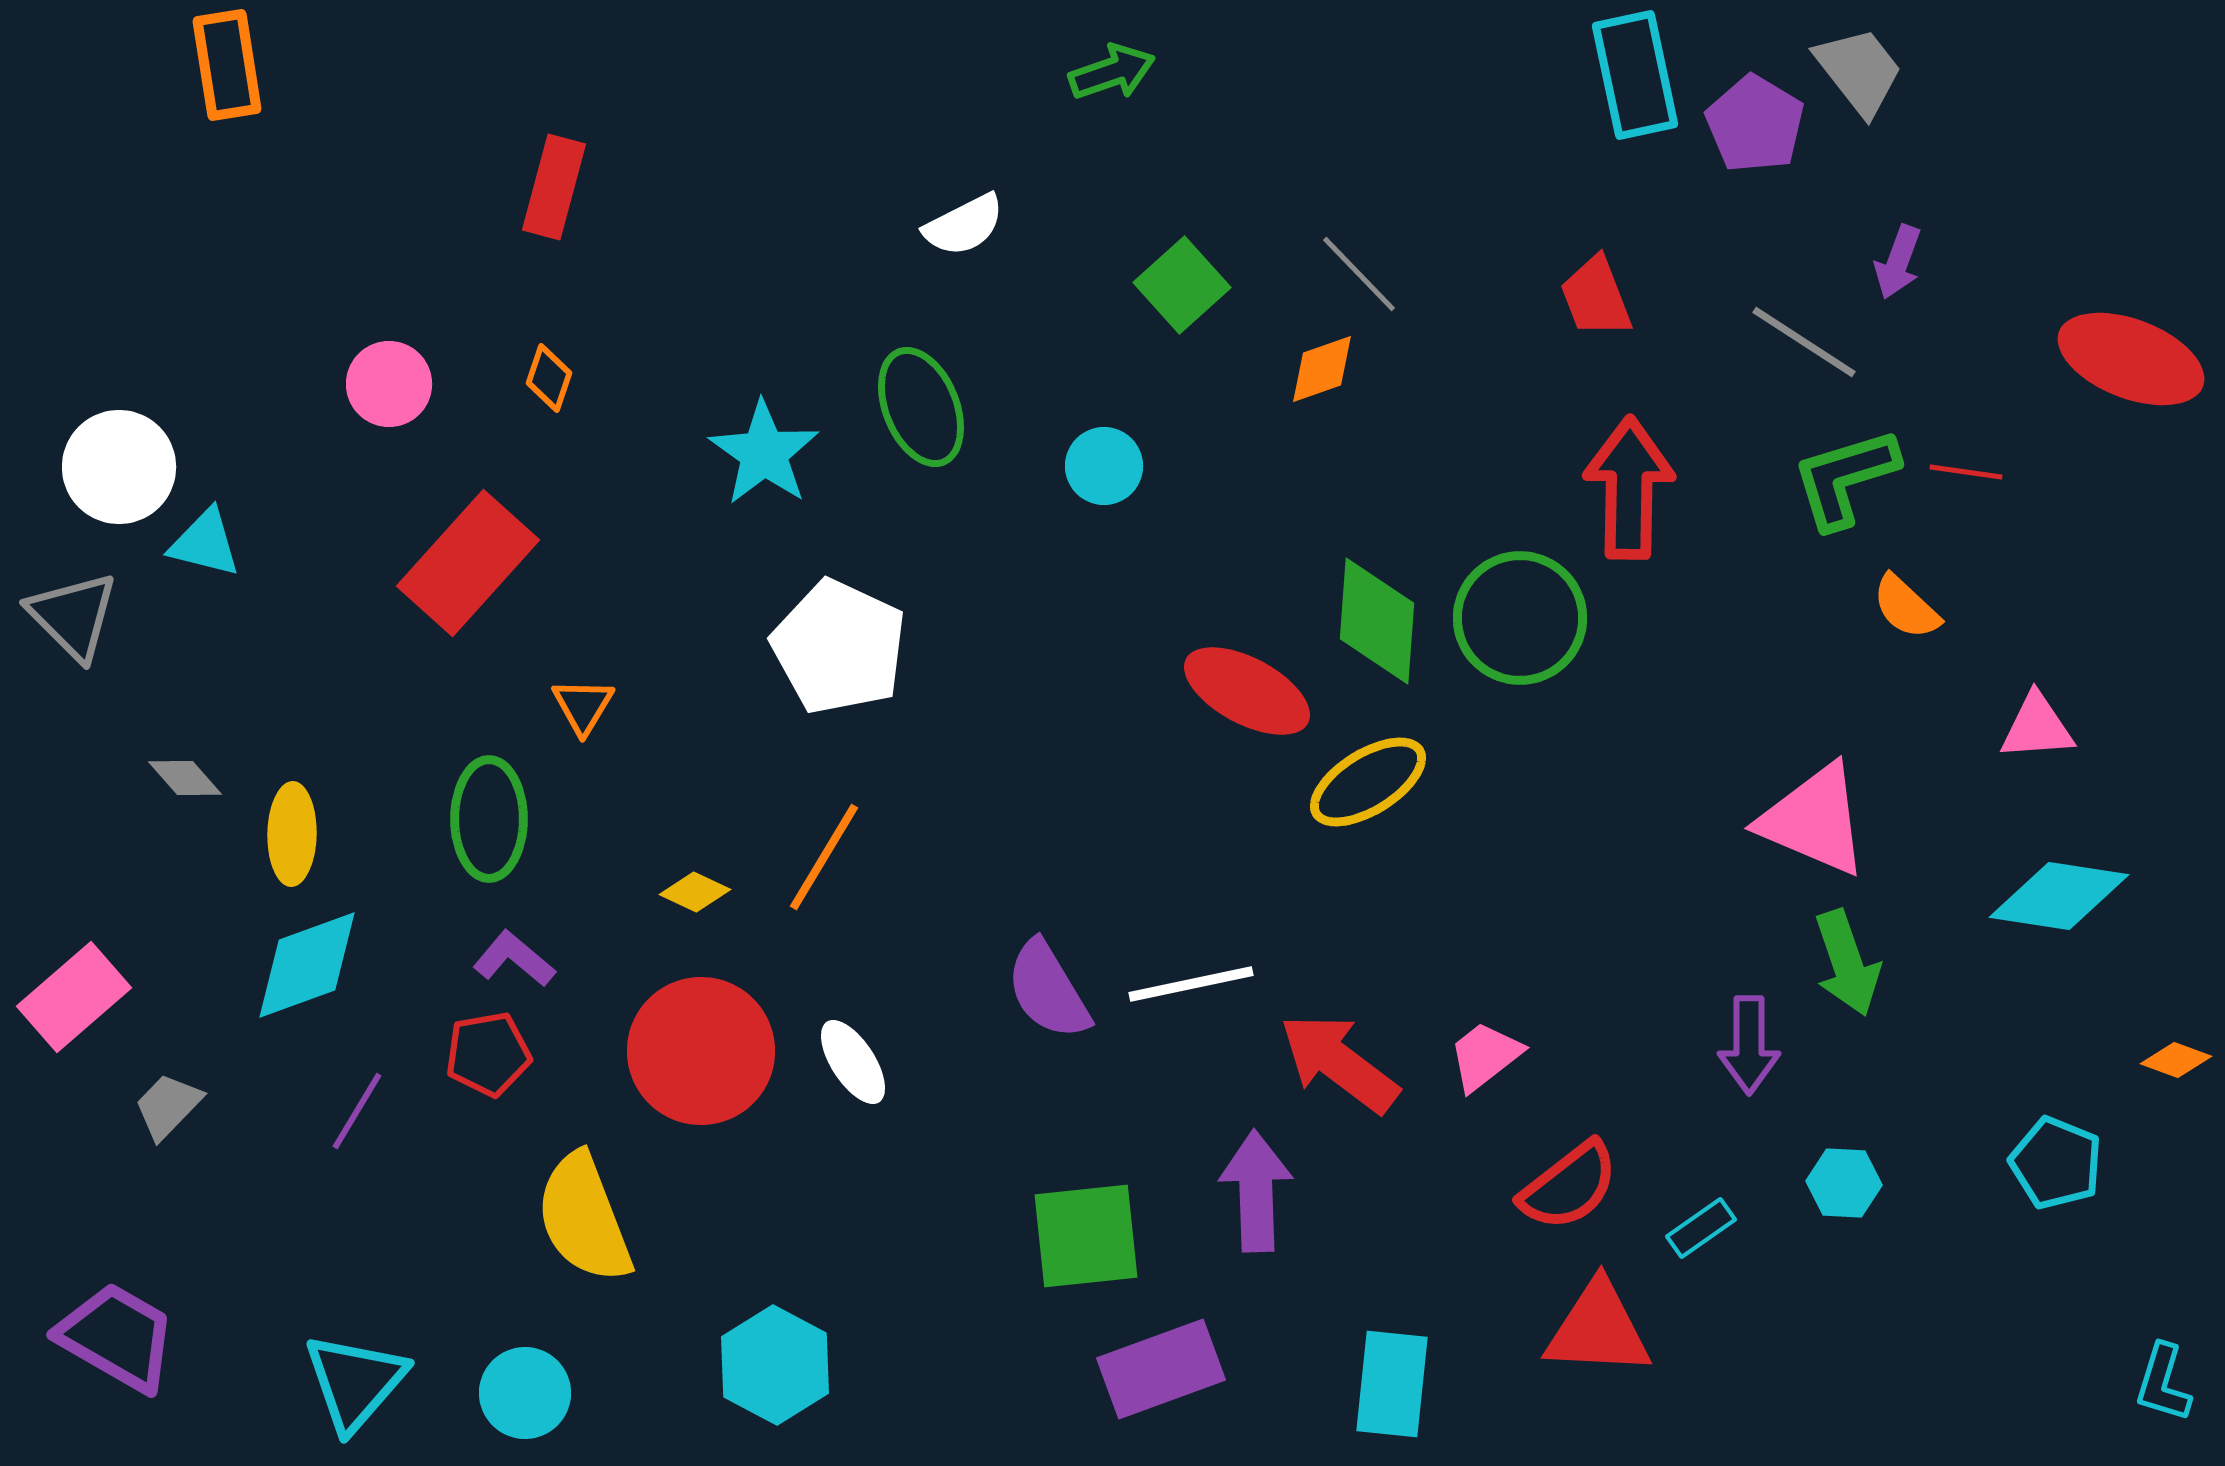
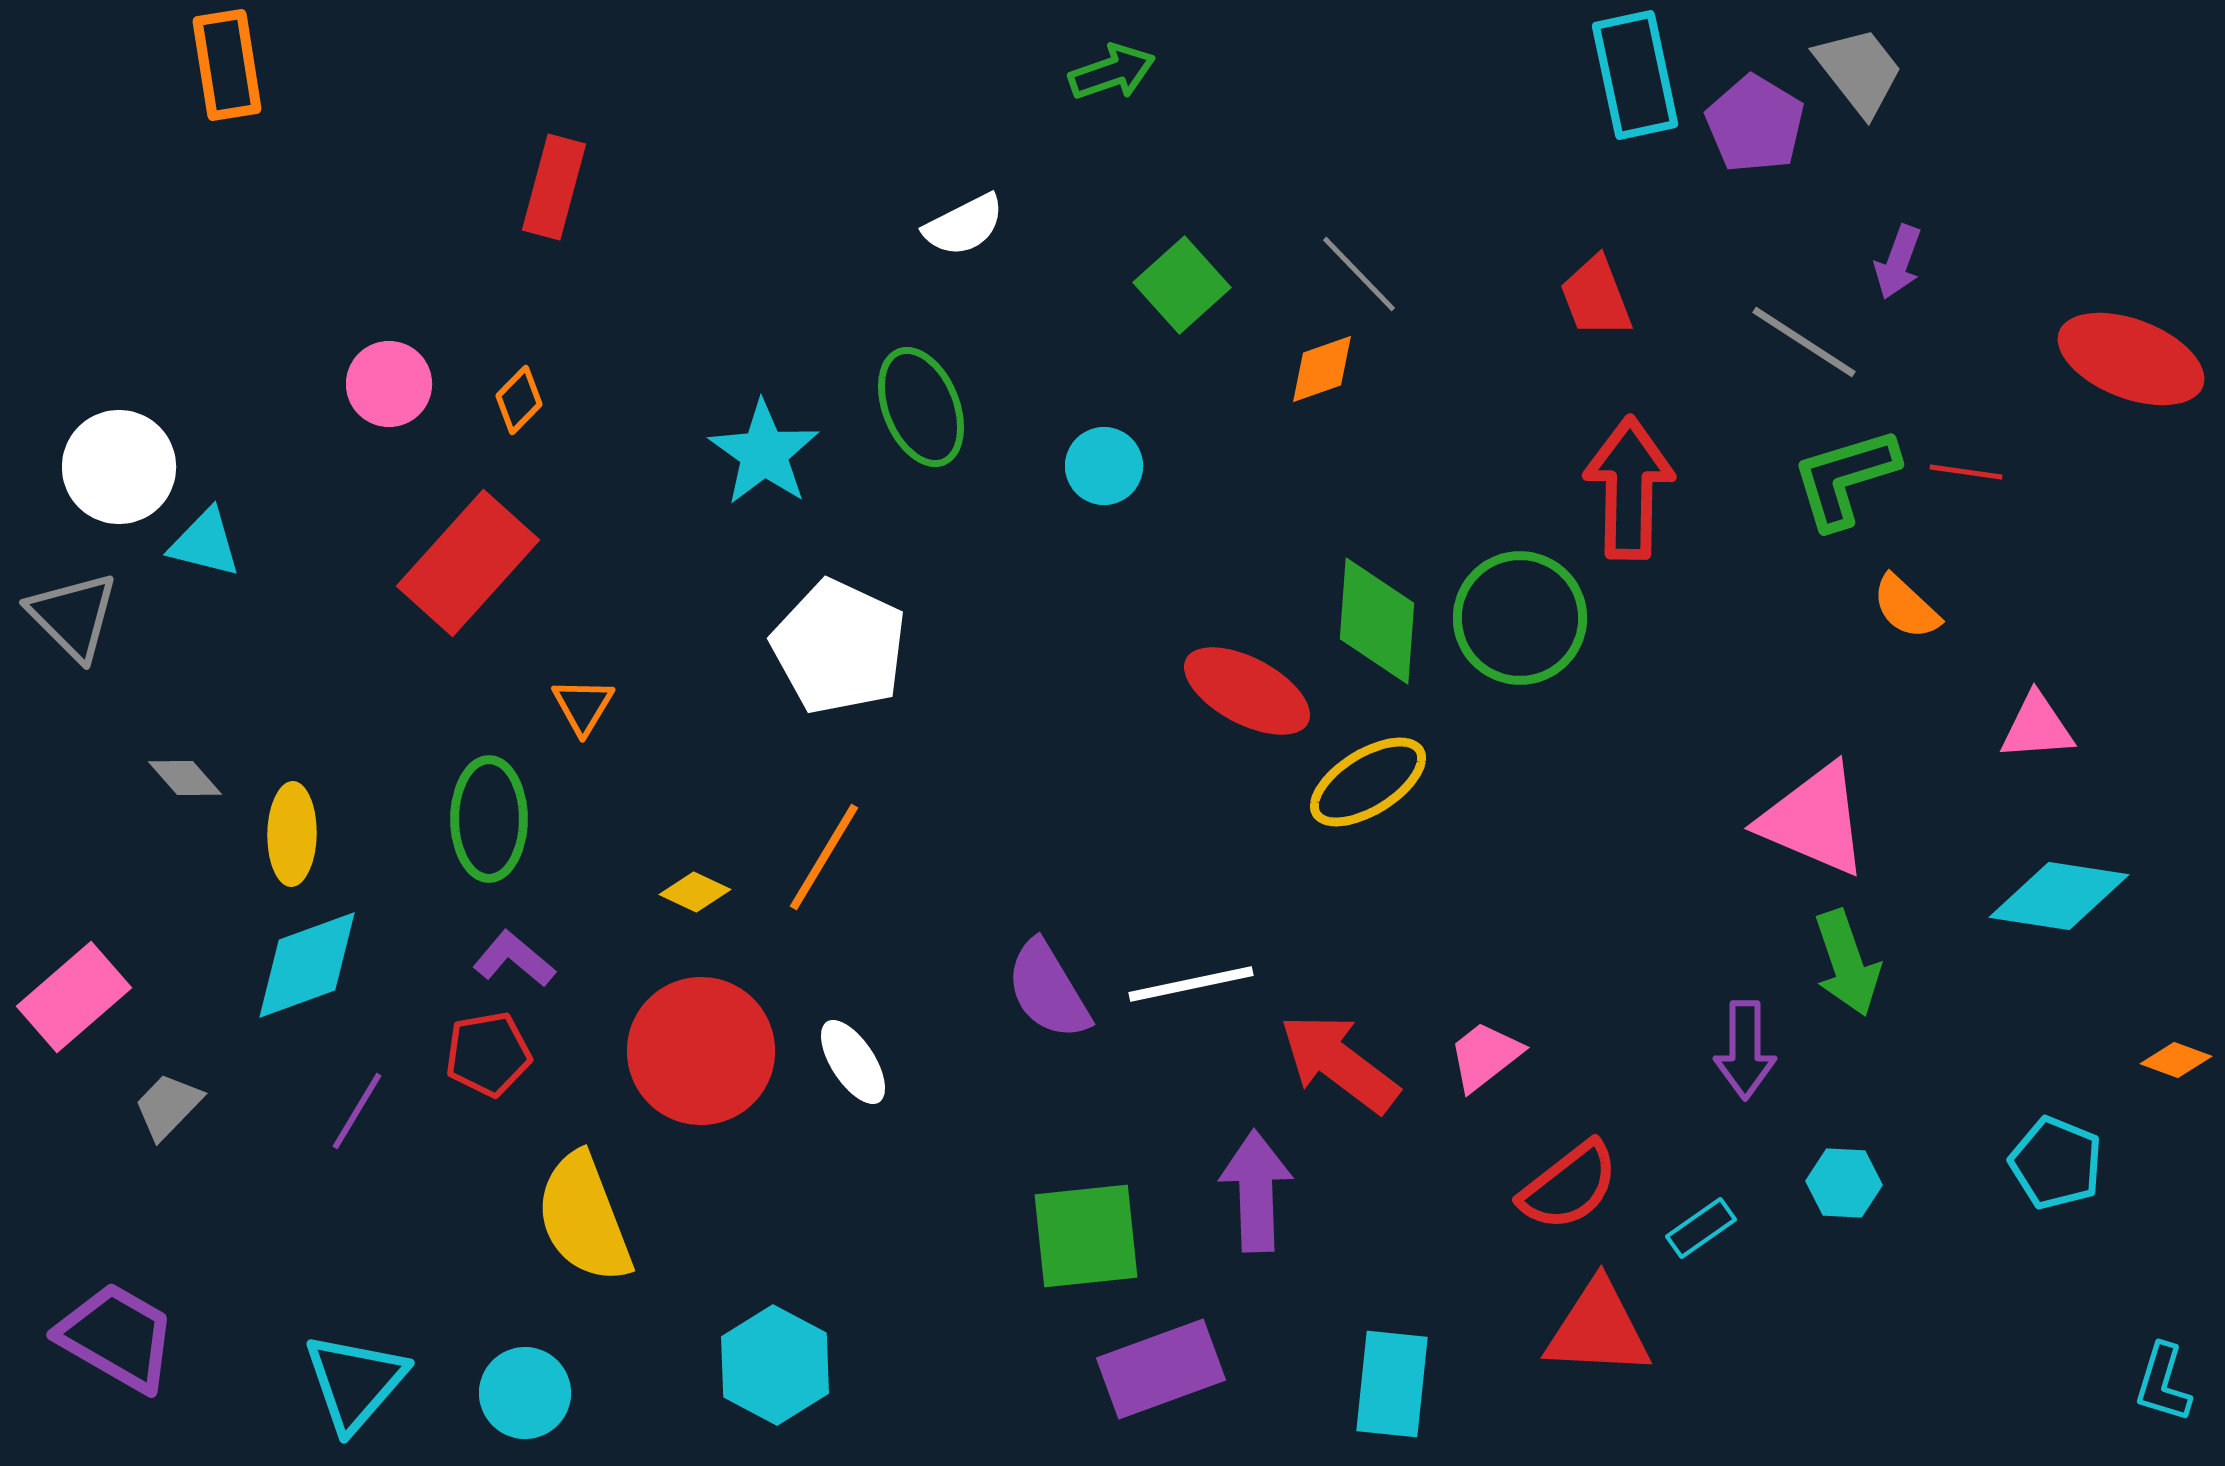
orange diamond at (549, 378): moved 30 px left, 22 px down; rotated 26 degrees clockwise
purple arrow at (1749, 1045): moved 4 px left, 5 px down
